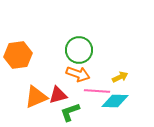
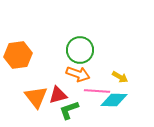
green circle: moved 1 px right
yellow arrow: rotated 56 degrees clockwise
orange triangle: rotated 45 degrees counterclockwise
cyan diamond: moved 1 px left, 1 px up
green L-shape: moved 1 px left, 2 px up
